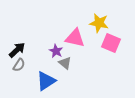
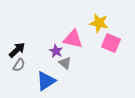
pink triangle: moved 2 px left, 1 px down
